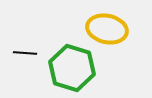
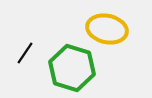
black line: rotated 60 degrees counterclockwise
